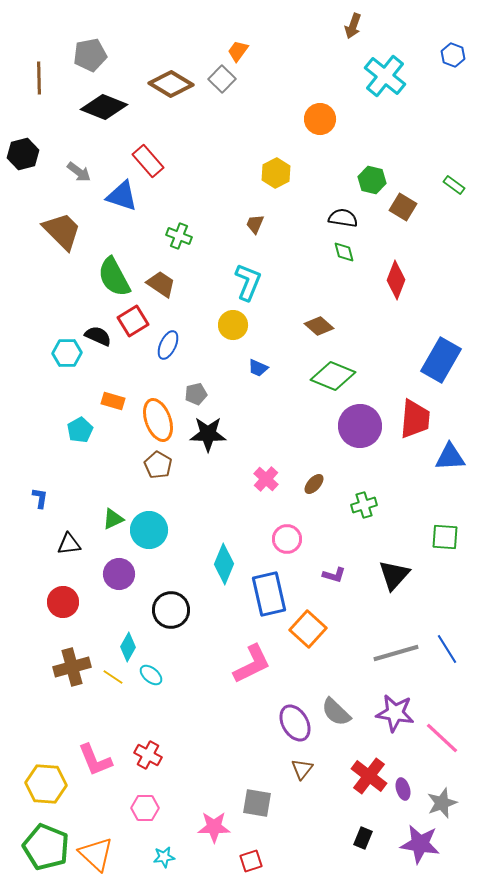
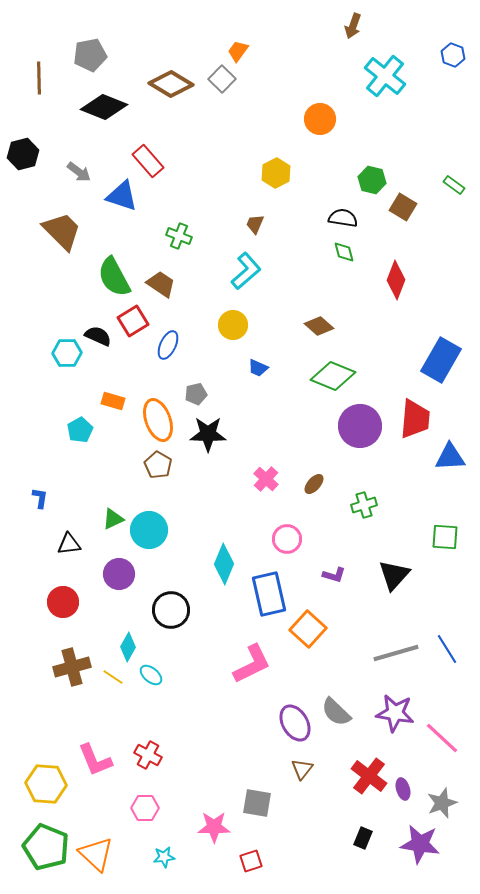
cyan L-shape at (248, 282): moved 2 px left, 11 px up; rotated 27 degrees clockwise
